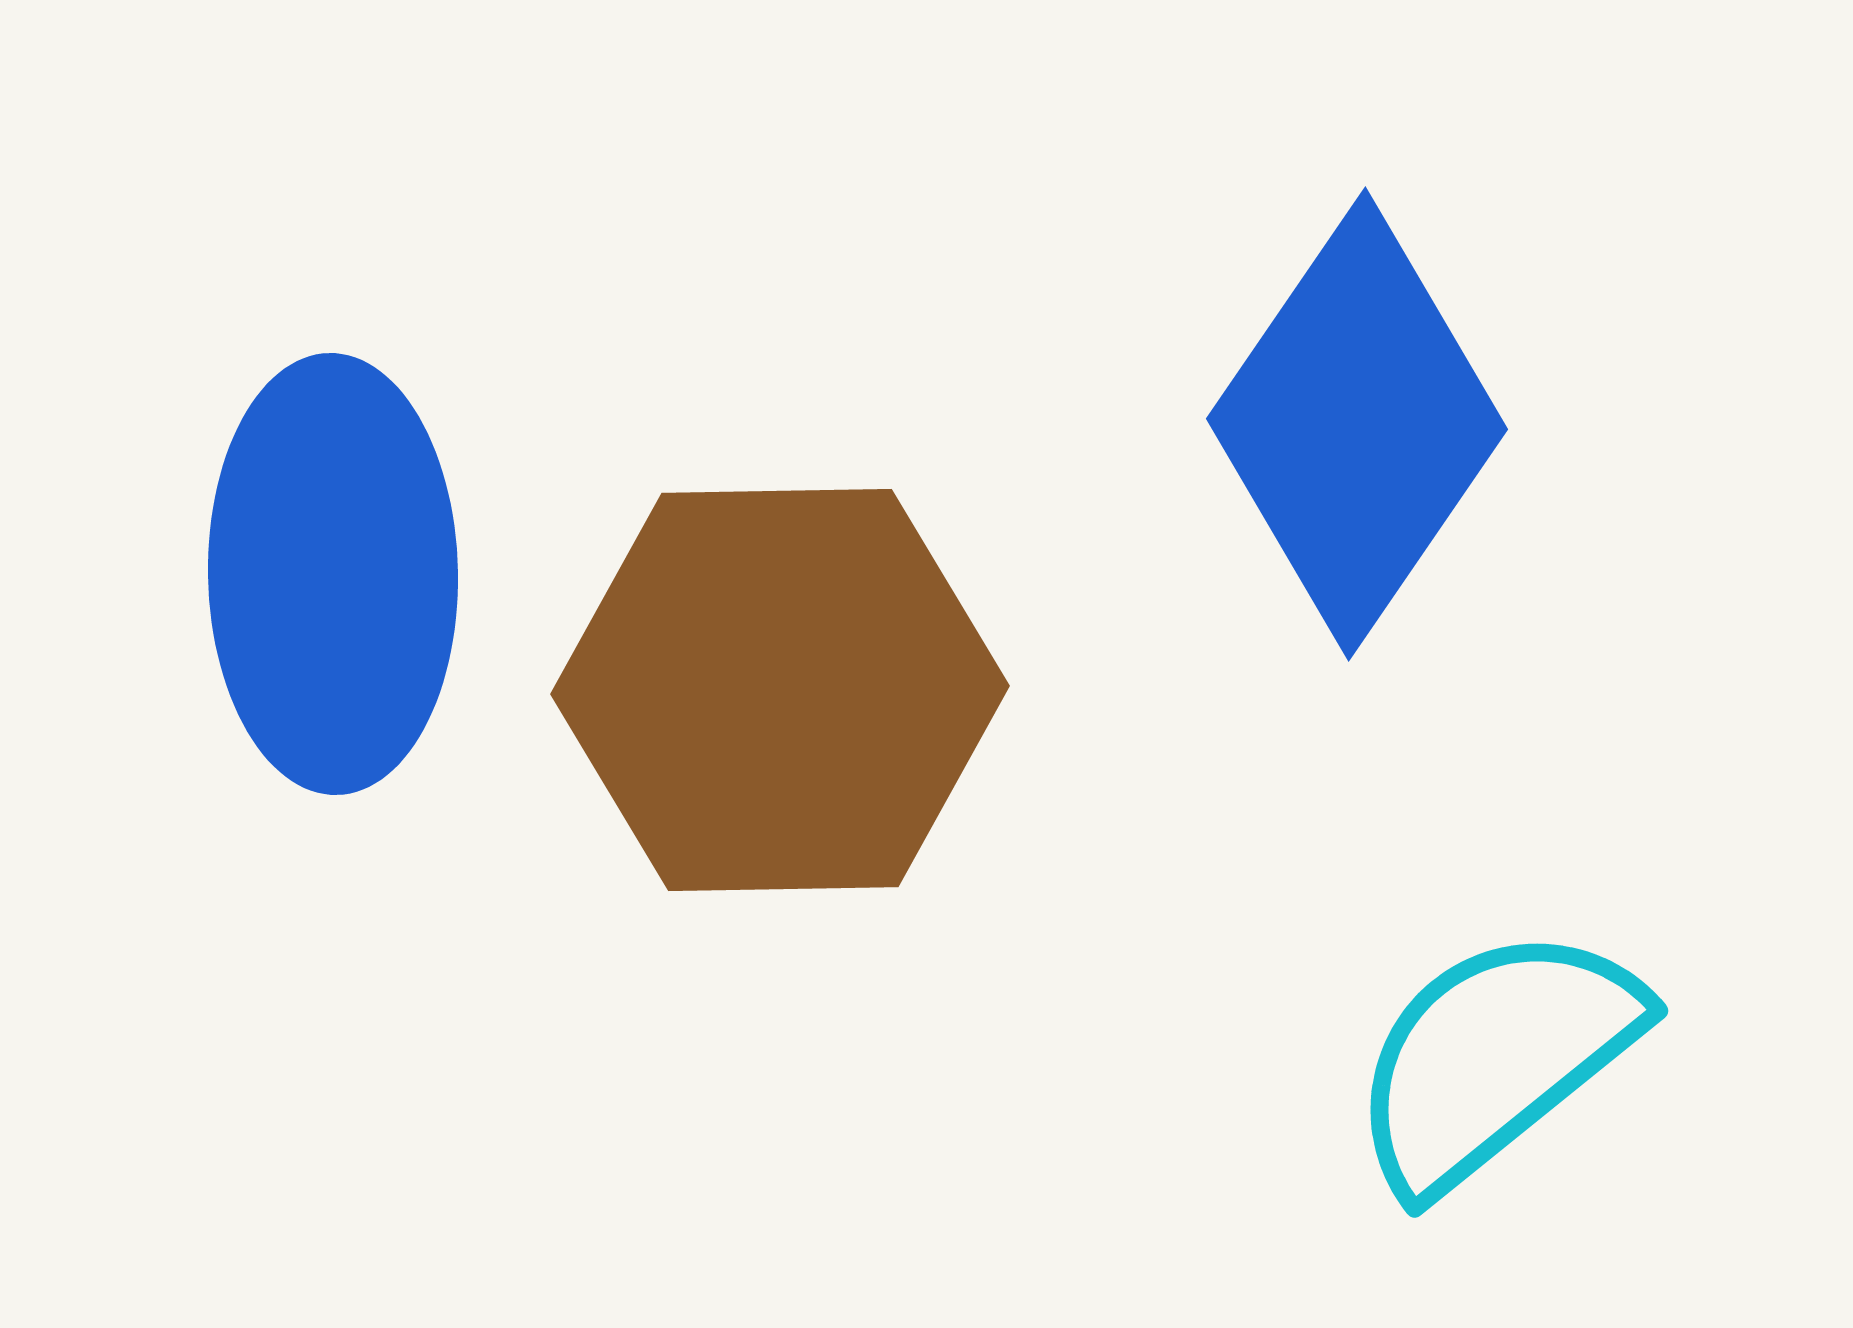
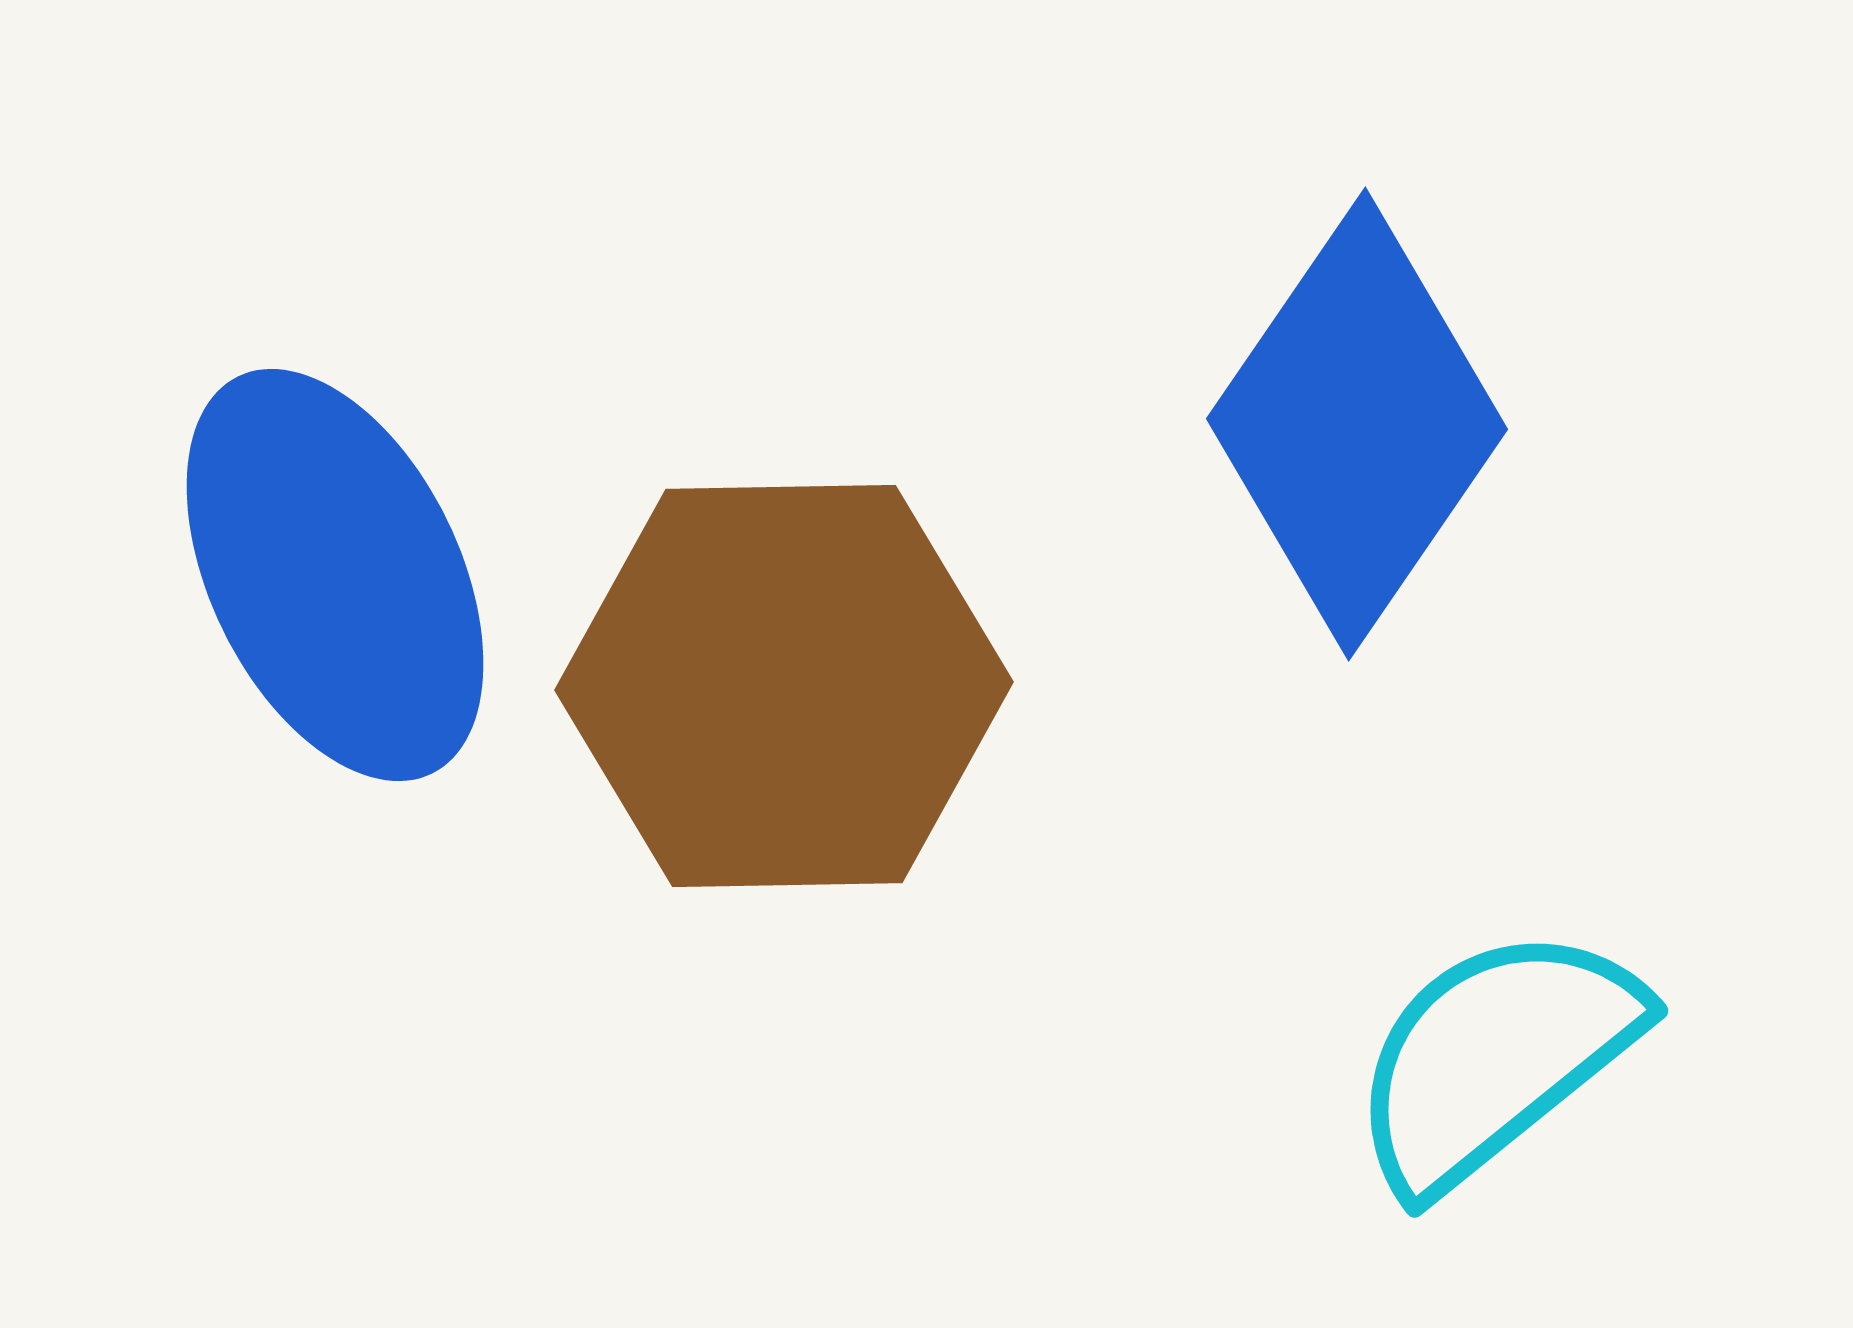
blue ellipse: moved 2 px right, 1 px down; rotated 25 degrees counterclockwise
brown hexagon: moved 4 px right, 4 px up
